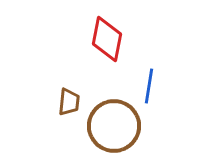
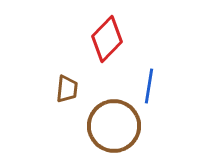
red diamond: rotated 33 degrees clockwise
brown trapezoid: moved 2 px left, 13 px up
